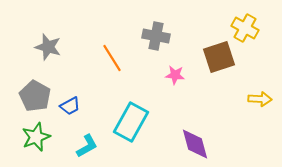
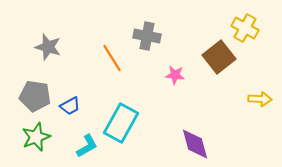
gray cross: moved 9 px left
brown square: rotated 20 degrees counterclockwise
gray pentagon: rotated 20 degrees counterclockwise
cyan rectangle: moved 10 px left, 1 px down
